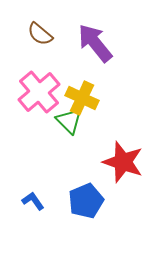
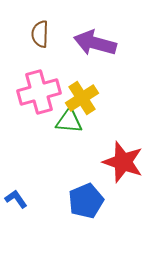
brown semicircle: rotated 52 degrees clockwise
purple arrow: rotated 36 degrees counterclockwise
pink cross: rotated 24 degrees clockwise
yellow cross: rotated 32 degrees clockwise
green triangle: rotated 40 degrees counterclockwise
blue L-shape: moved 17 px left, 2 px up
